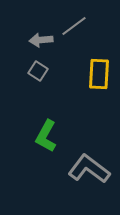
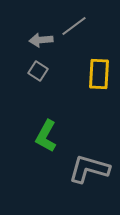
gray L-shape: rotated 21 degrees counterclockwise
